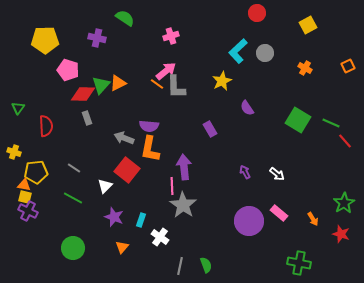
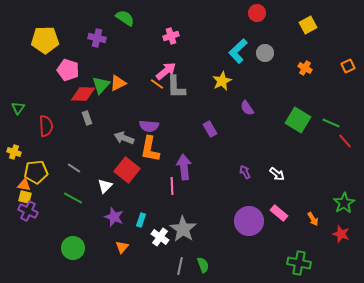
gray star at (183, 205): moved 24 px down
green semicircle at (206, 265): moved 3 px left
